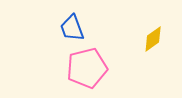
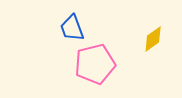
pink pentagon: moved 8 px right, 4 px up
